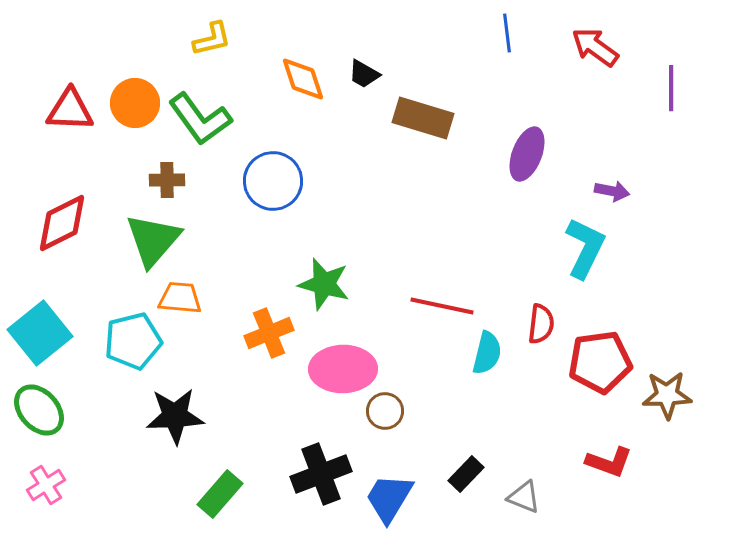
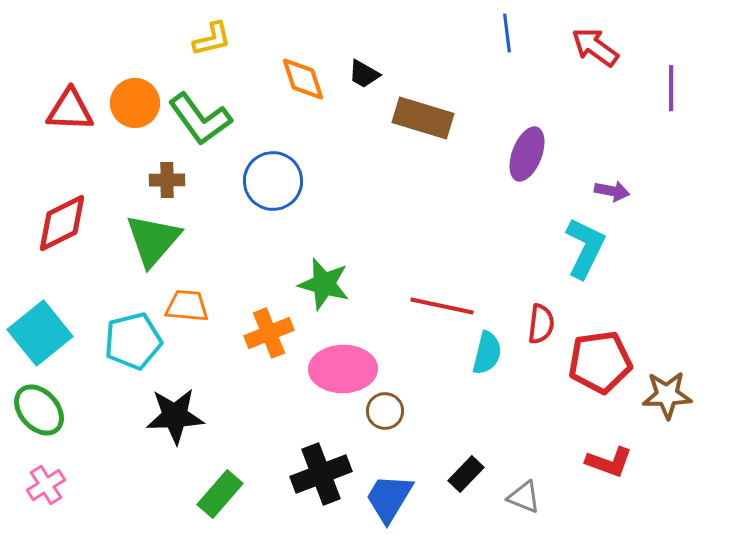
orange trapezoid: moved 7 px right, 8 px down
